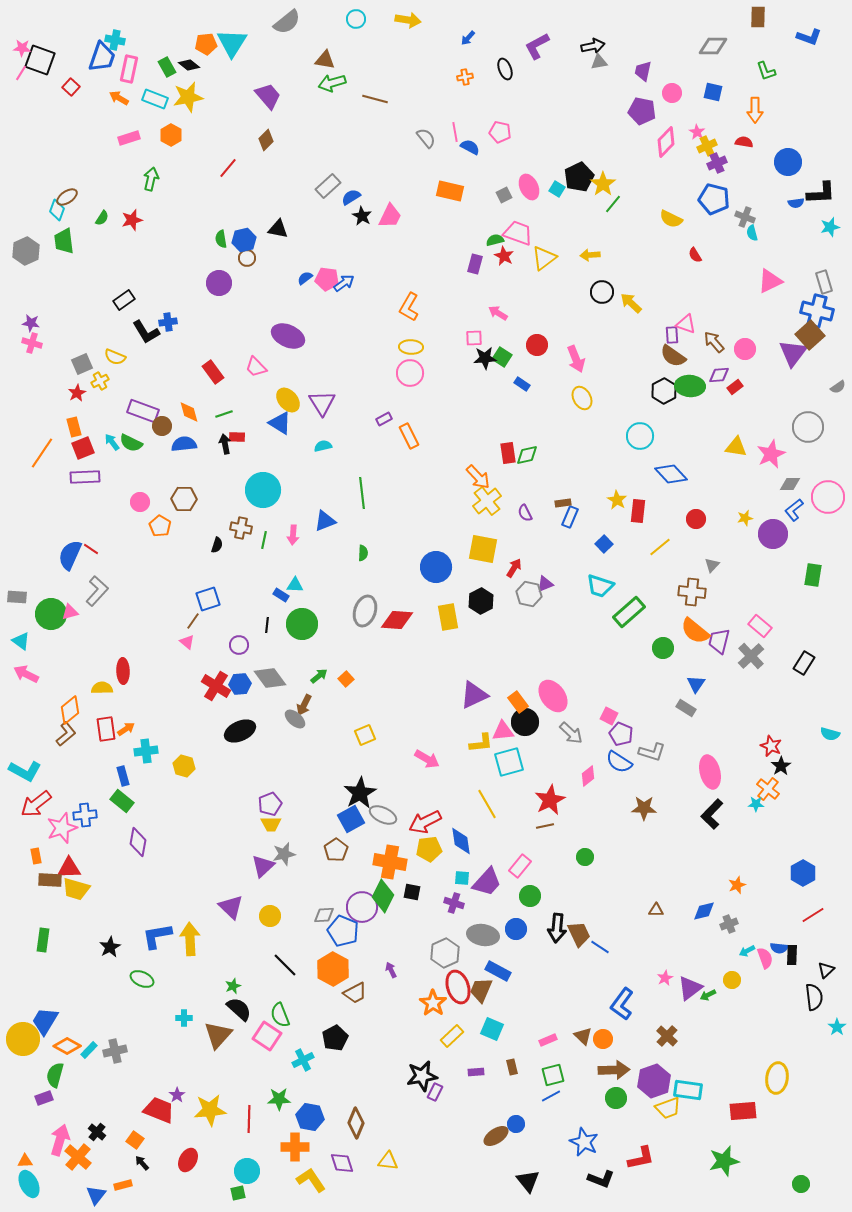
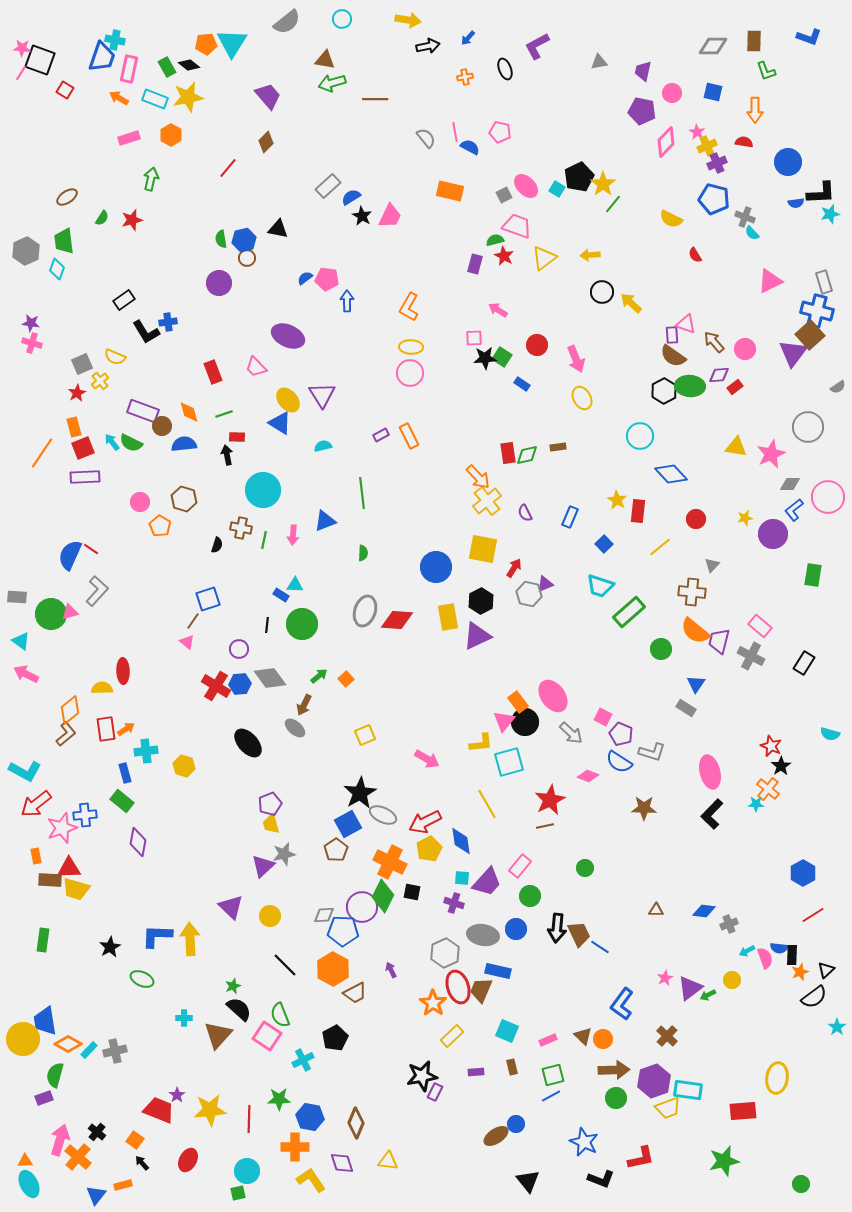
brown rectangle at (758, 17): moved 4 px left, 24 px down
cyan circle at (356, 19): moved 14 px left
black arrow at (593, 46): moved 165 px left
red square at (71, 87): moved 6 px left, 3 px down; rotated 12 degrees counterclockwise
brown line at (375, 99): rotated 15 degrees counterclockwise
brown diamond at (266, 140): moved 2 px down
pink ellipse at (529, 187): moved 3 px left, 1 px up; rotated 20 degrees counterclockwise
cyan diamond at (57, 210): moved 59 px down
cyan star at (830, 227): moved 13 px up
pink trapezoid at (518, 233): moved 1 px left, 7 px up
cyan semicircle at (752, 233): rotated 28 degrees counterclockwise
blue arrow at (344, 283): moved 3 px right, 18 px down; rotated 55 degrees counterclockwise
pink arrow at (498, 313): moved 3 px up
red rectangle at (213, 372): rotated 15 degrees clockwise
yellow cross at (100, 381): rotated 12 degrees counterclockwise
purple triangle at (322, 403): moved 8 px up
purple rectangle at (384, 419): moved 3 px left, 16 px down
black arrow at (225, 444): moved 2 px right, 11 px down
brown hexagon at (184, 499): rotated 15 degrees clockwise
brown rectangle at (563, 503): moved 5 px left, 56 px up
purple circle at (239, 645): moved 4 px down
green circle at (663, 648): moved 2 px left, 1 px down
gray cross at (751, 656): rotated 20 degrees counterclockwise
purple triangle at (474, 695): moved 3 px right, 59 px up
pink square at (609, 716): moved 6 px left, 1 px down
gray ellipse at (295, 719): moved 9 px down
black ellipse at (240, 731): moved 8 px right, 12 px down; rotated 72 degrees clockwise
pink triangle at (503, 731): moved 1 px right, 10 px up; rotated 45 degrees counterclockwise
blue rectangle at (123, 776): moved 2 px right, 3 px up
pink diamond at (588, 776): rotated 60 degrees clockwise
blue square at (351, 819): moved 3 px left, 5 px down
yellow trapezoid at (271, 824): rotated 75 degrees clockwise
yellow pentagon at (429, 849): rotated 20 degrees counterclockwise
green circle at (585, 857): moved 11 px down
orange cross at (390, 862): rotated 16 degrees clockwise
orange star at (737, 885): moved 63 px right, 87 px down
blue diamond at (704, 911): rotated 20 degrees clockwise
blue pentagon at (343, 931): rotated 20 degrees counterclockwise
blue L-shape at (157, 936): rotated 12 degrees clockwise
blue rectangle at (498, 971): rotated 15 degrees counterclockwise
black semicircle at (814, 997): rotated 60 degrees clockwise
blue trapezoid at (45, 1021): rotated 40 degrees counterclockwise
cyan square at (492, 1029): moved 15 px right, 2 px down
orange diamond at (67, 1046): moved 1 px right, 2 px up
